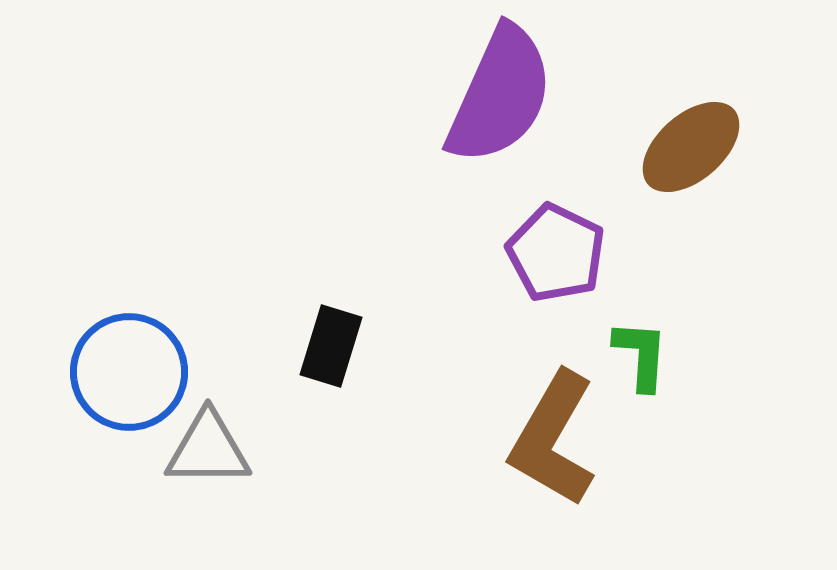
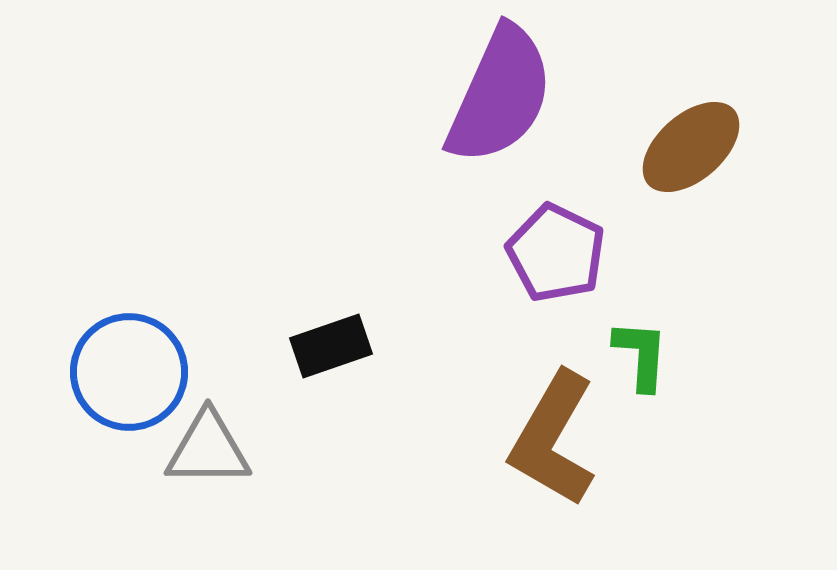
black rectangle: rotated 54 degrees clockwise
